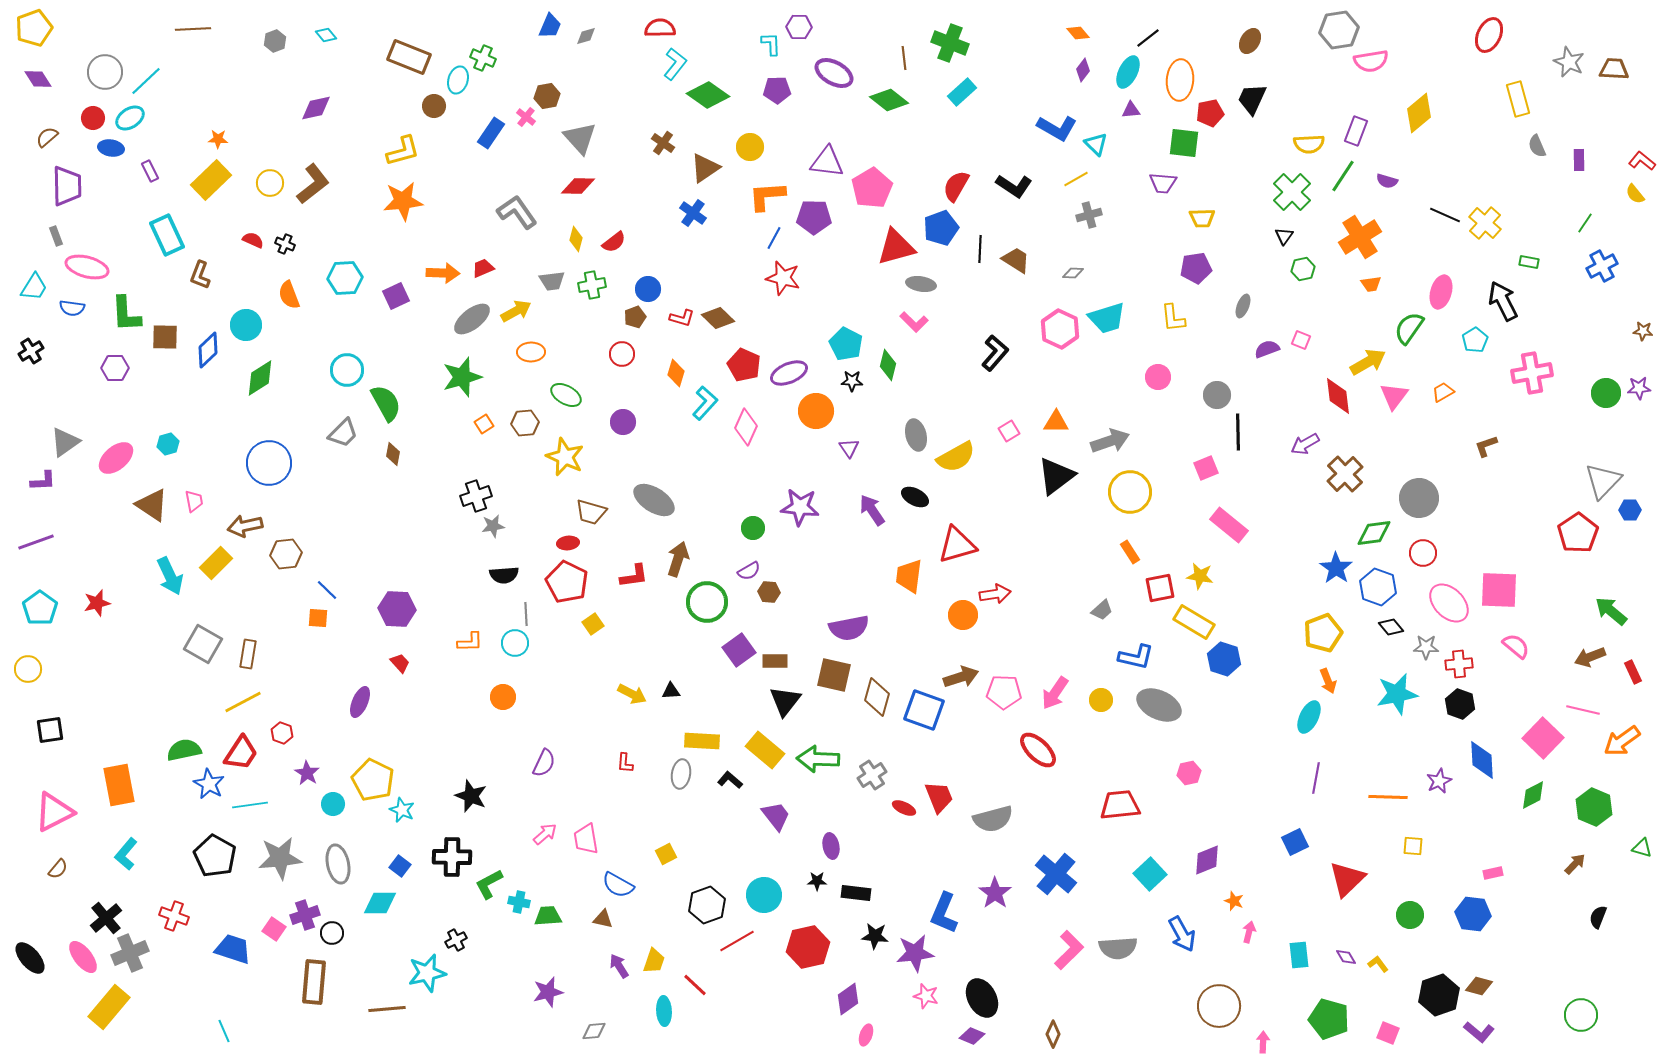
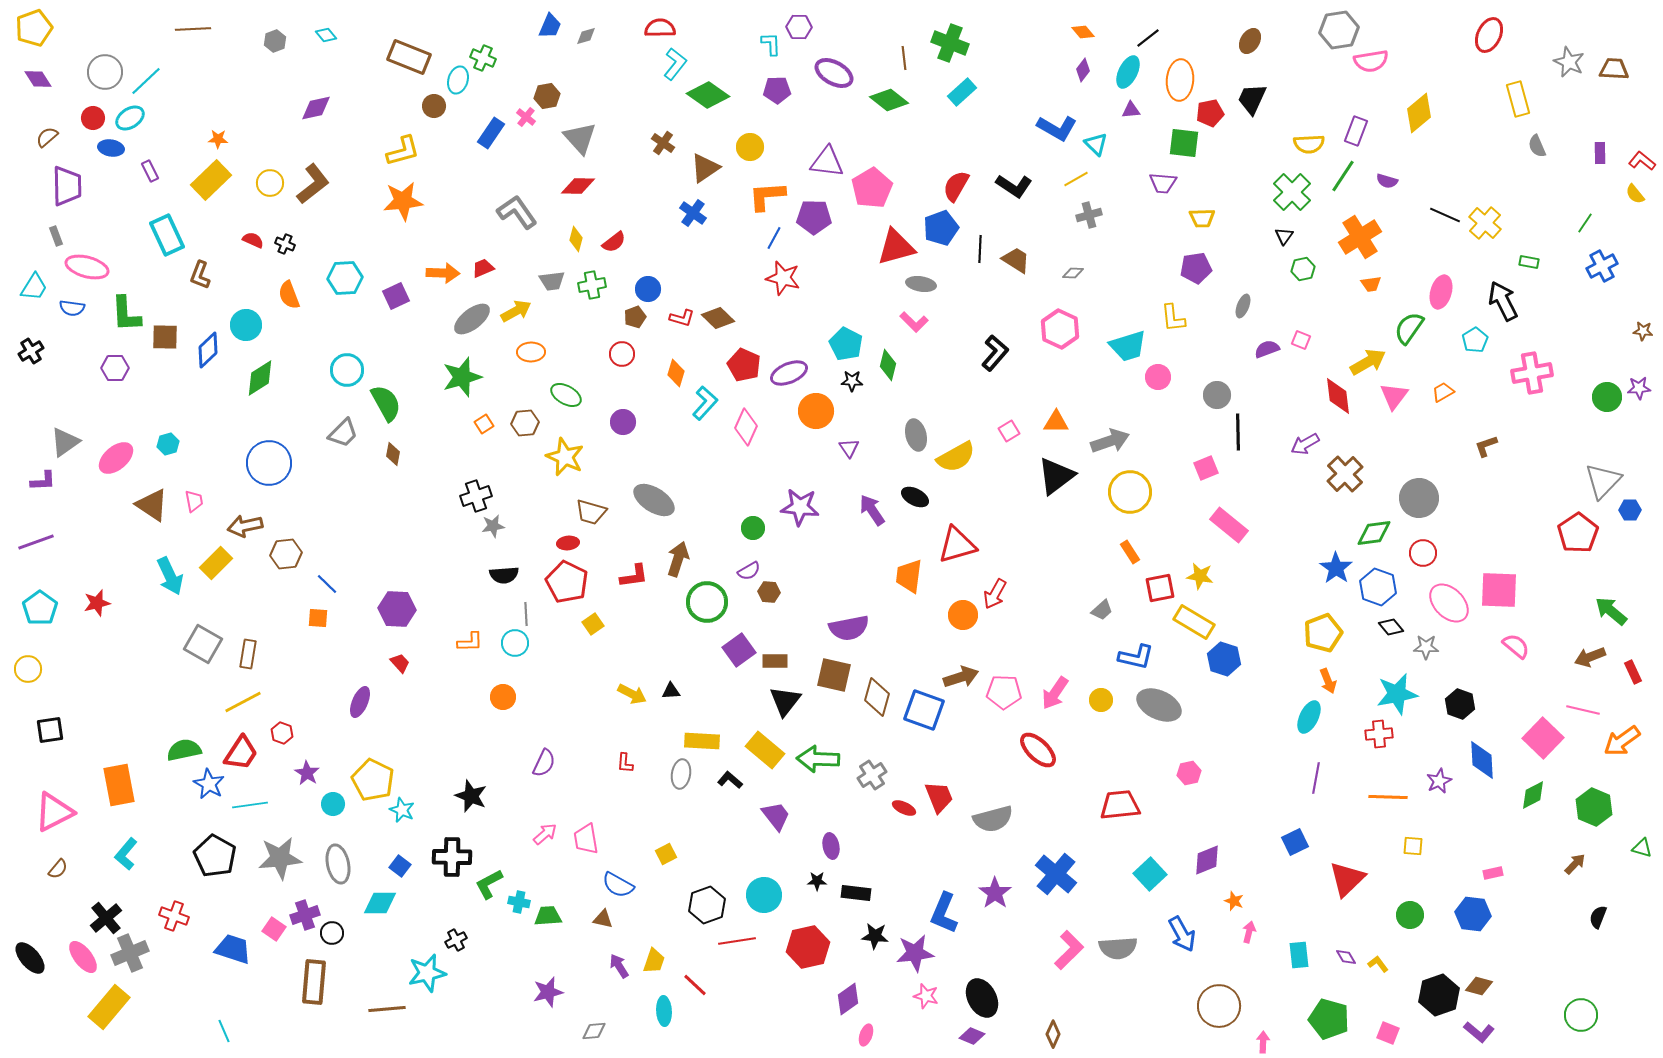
orange diamond at (1078, 33): moved 5 px right, 1 px up
purple rectangle at (1579, 160): moved 21 px right, 7 px up
cyan trapezoid at (1107, 318): moved 21 px right, 28 px down
green circle at (1606, 393): moved 1 px right, 4 px down
blue line at (327, 590): moved 6 px up
red arrow at (995, 594): rotated 128 degrees clockwise
red cross at (1459, 664): moved 80 px left, 70 px down
red line at (737, 941): rotated 21 degrees clockwise
